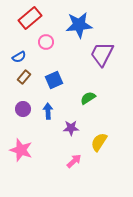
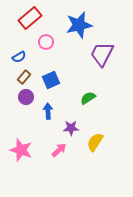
blue star: rotated 8 degrees counterclockwise
blue square: moved 3 px left
purple circle: moved 3 px right, 12 px up
yellow semicircle: moved 4 px left
pink arrow: moved 15 px left, 11 px up
